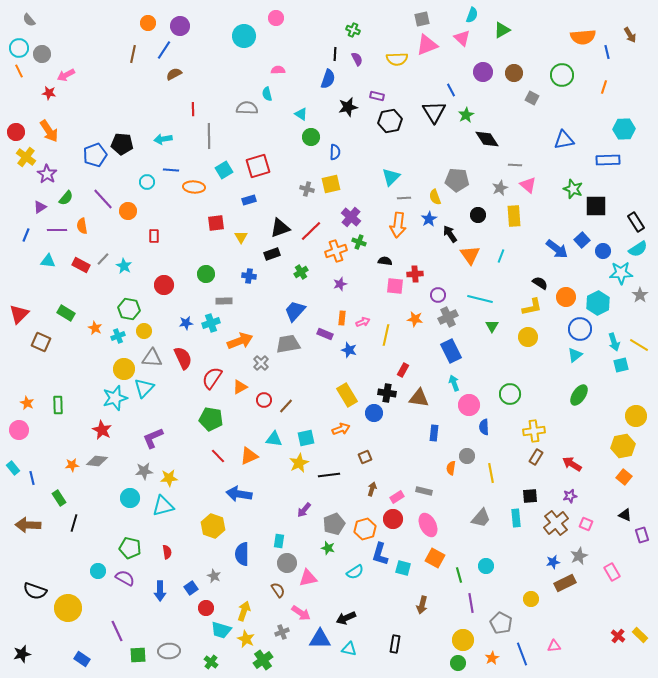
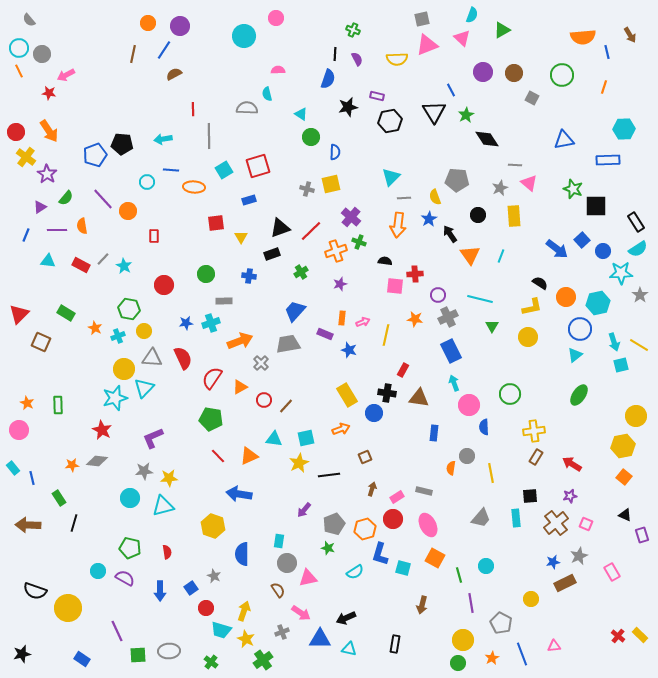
pink triangle at (528, 185): moved 1 px right, 2 px up
cyan hexagon at (598, 303): rotated 15 degrees clockwise
